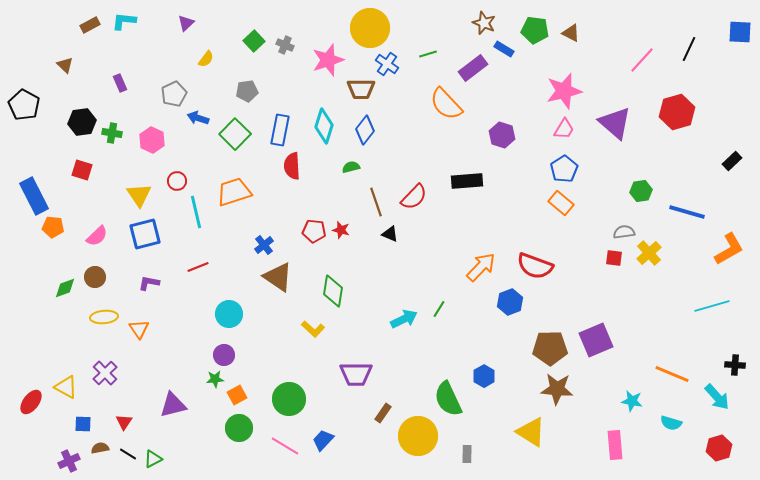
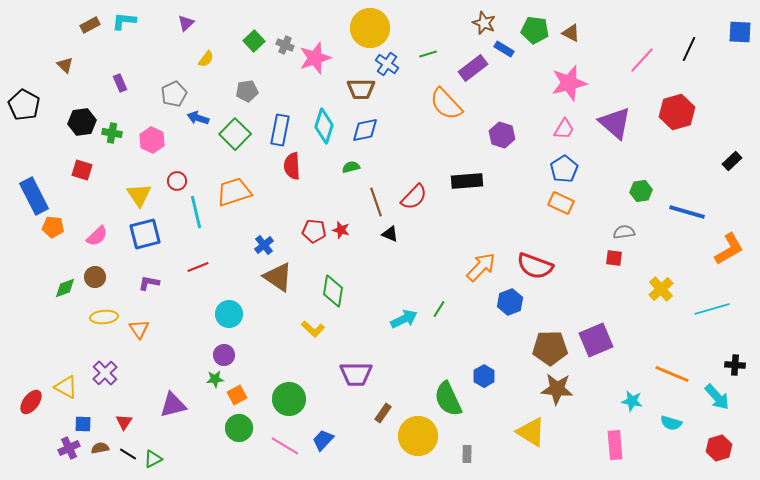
pink star at (328, 60): moved 13 px left, 2 px up
pink star at (564, 91): moved 5 px right, 8 px up
blue diamond at (365, 130): rotated 40 degrees clockwise
orange rectangle at (561, 203): rotated 15 degrees counterclockwise
yellow cross at (649, 253): moved 12 px right, 36 px down
cyan line at (712, 306): moved 3 px down
purple cross at (69, 461): moved 13 px up
